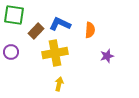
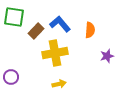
green square: moved 2 px down
blue L-shape: rotated 25 degrees clockwise
purple circle: moved 25 px down
yellow arrow: rotated 64 degrees clockwise
